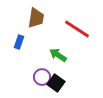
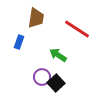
black square: rotated 12 degrees clockwise
